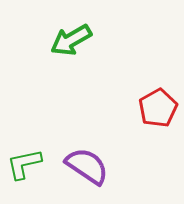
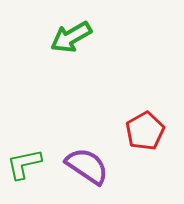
green arrow: moved 3 px up
red pentagon: moved 13 px left, 23 px down
